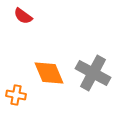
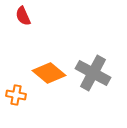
red semicircle: rotated 30 degrees clockwise
orange diamond: rotated 28 degrees counterclockwise
